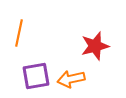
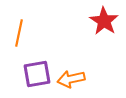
red star: moved 9 px right, 25 px up; rotated 24 degrees counterclockwise
purple square: moved 1 px right, 2 px up
